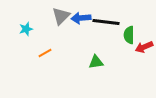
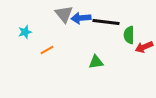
gray triangle: moved 3 px right, 2 px up; rotated 24 degrees counterclockwise
cyan star: moved 1 px left, 3 px down
orange line: moved 2 px right, 3 px up
